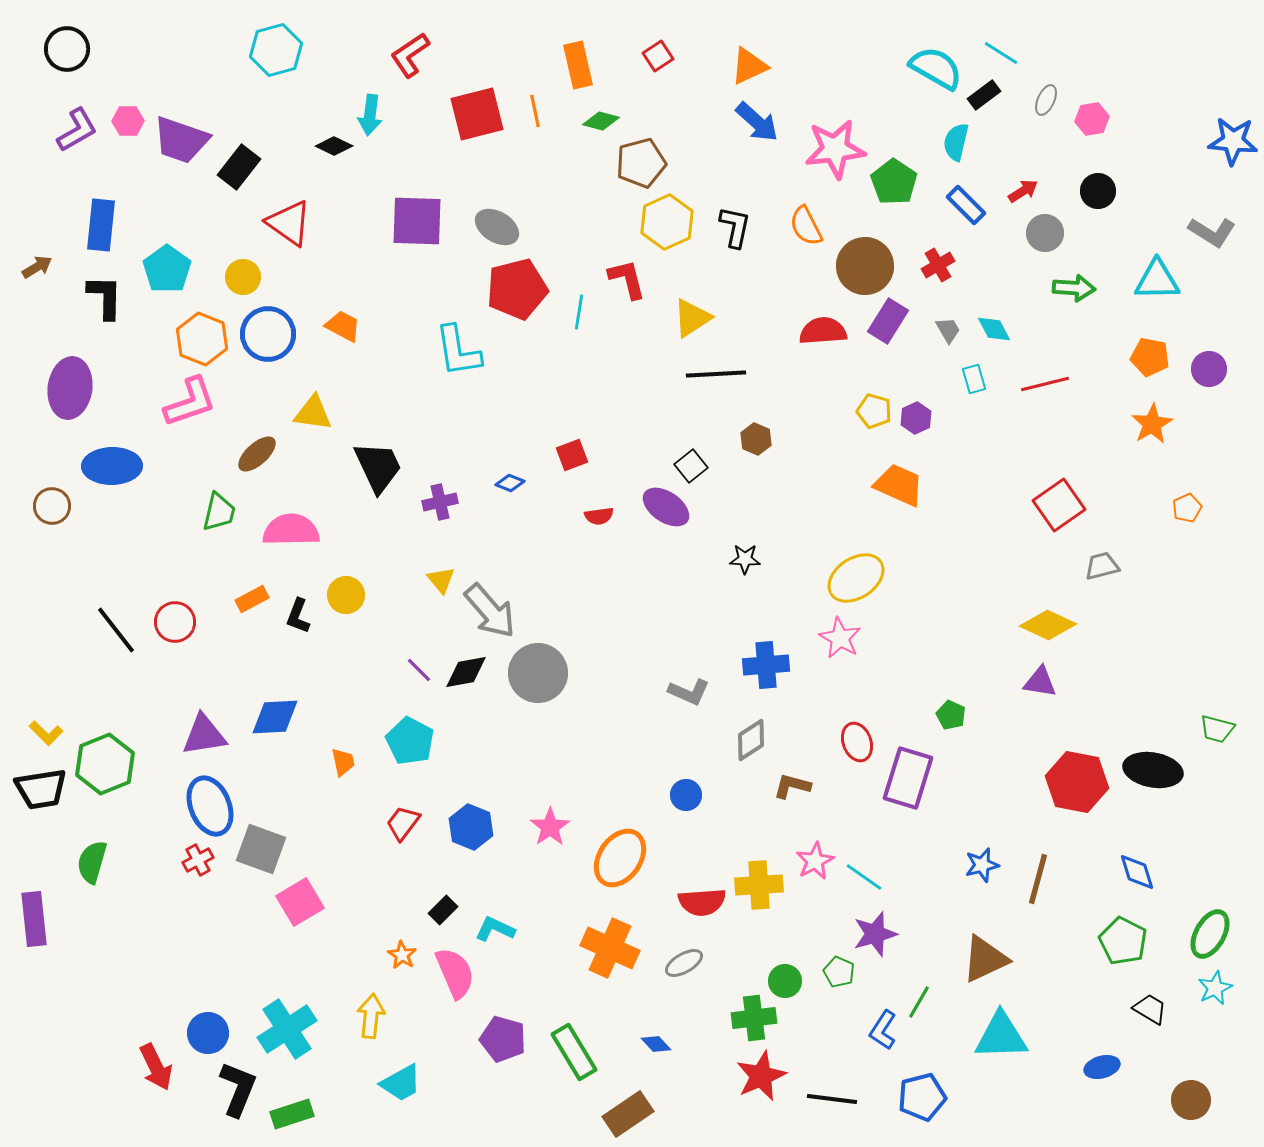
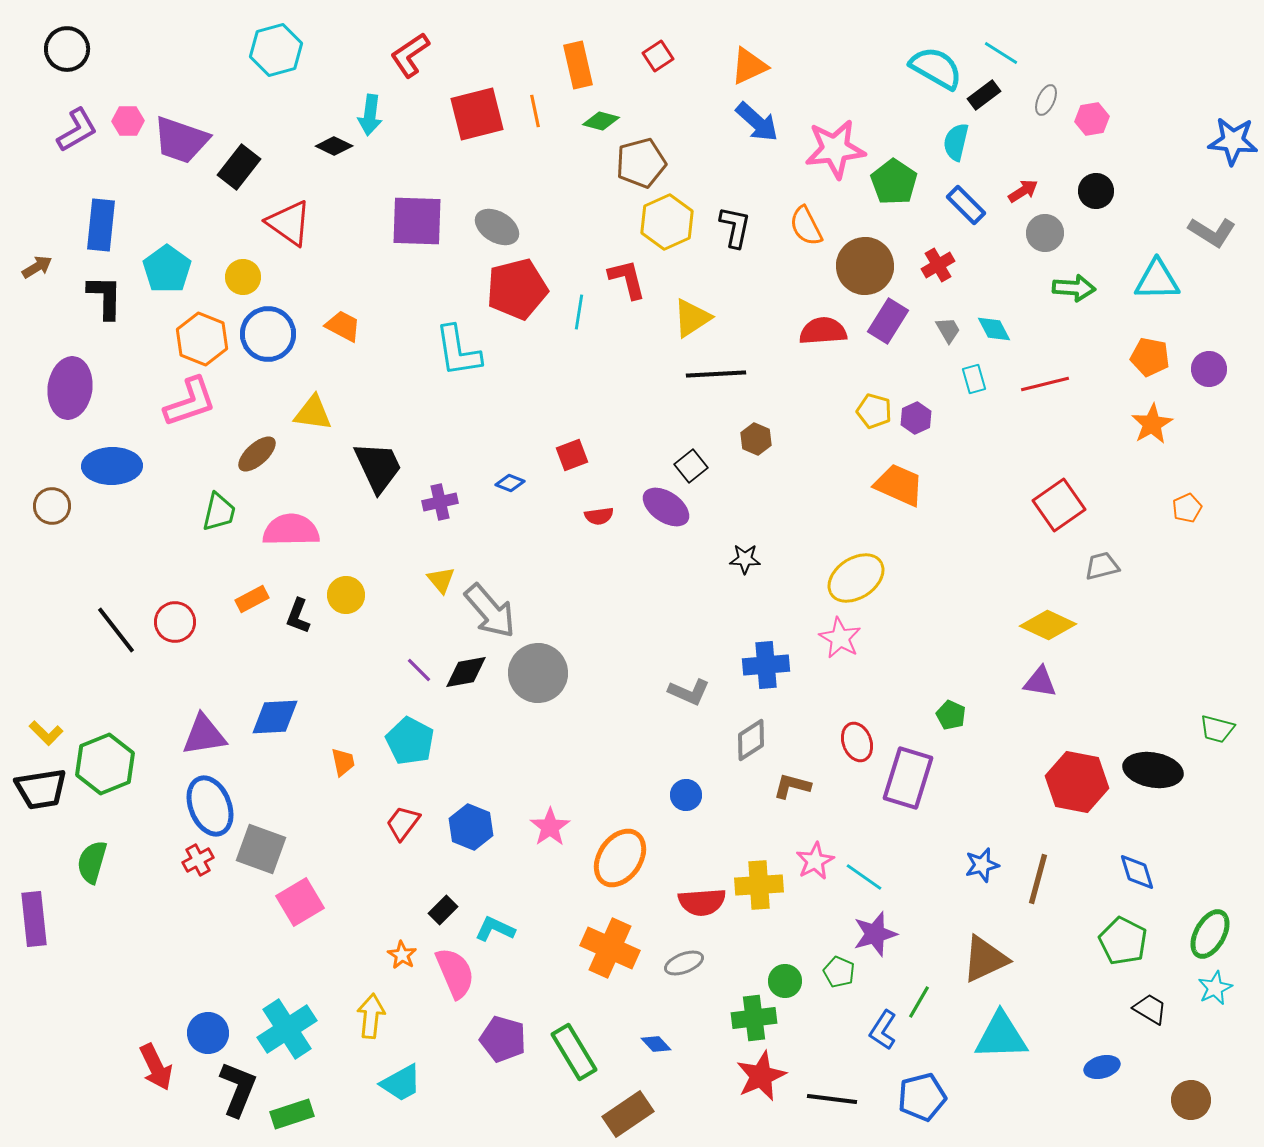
black circle at (1098, 191): moved 2 px left
gray ellipse at (684, 963): rotated 9 degrees clockwise
